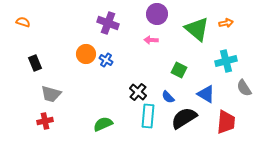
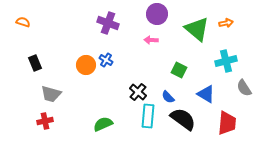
orange circle: moved 11 px down
black semicircle: moved 1 px left, 1 px down; rotated 68 degrees clockwise
red trapezoid: moved 1 px right, 1 px down
